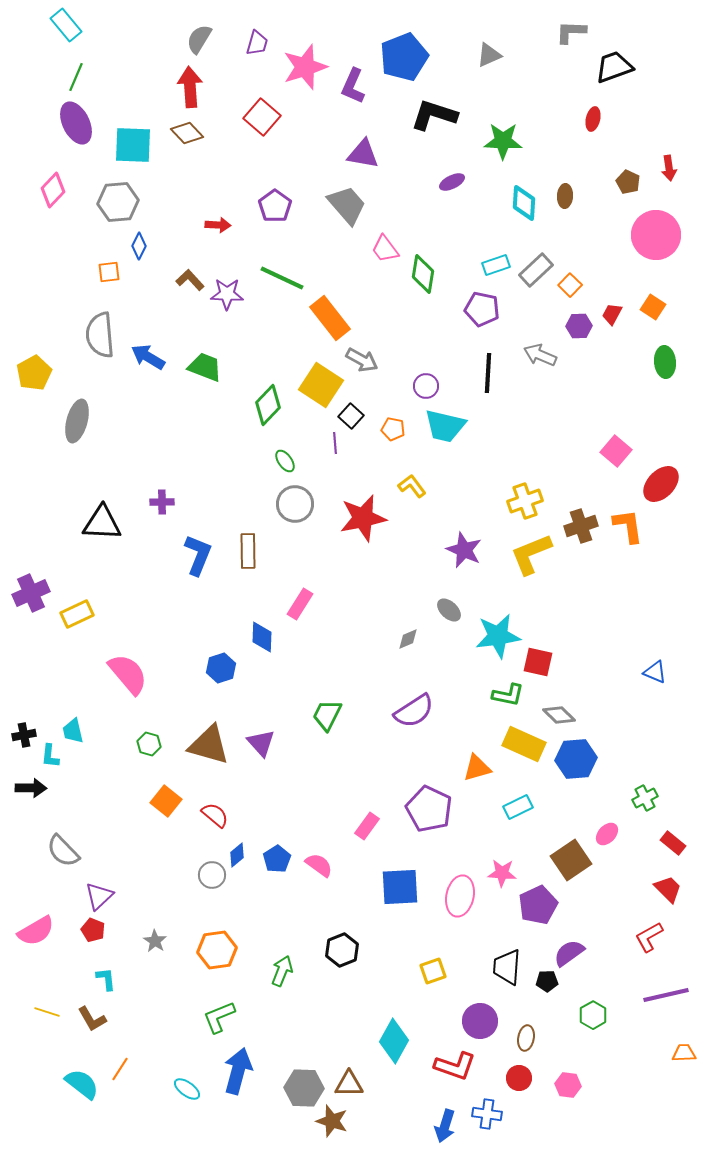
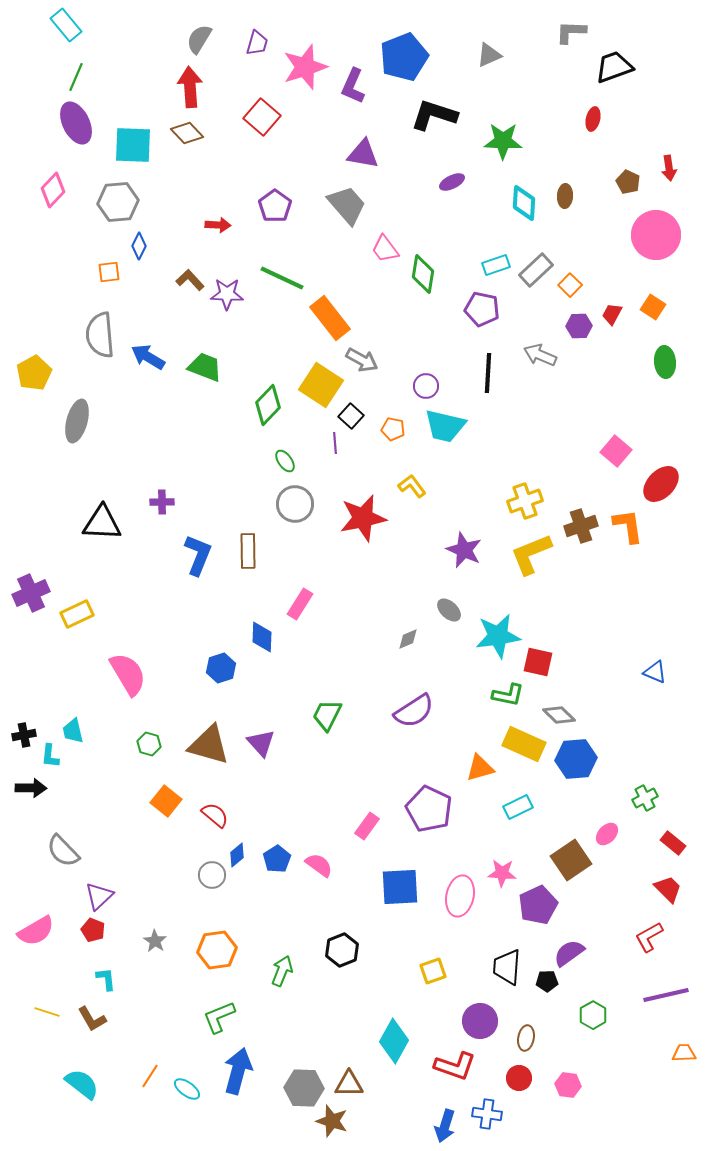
pink semicircle at (128, 674): rotated 9 degrees clockwise
orange triangle at (477, 768): moved 3 px right
orange line at (120, 1069): moved 30 px right, 7 px down
